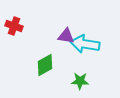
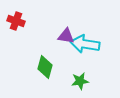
red cross: moved 2 px right, 5 px up
green diamond: moved 2 px down; rotated 45 degrees counterclockwise
green star: rotated 12 degrees counterclockwise
